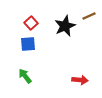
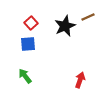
brown line: moved 1 px left, 1 px down
red arrow: rotated 77 degrees counterclockwise
